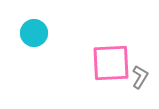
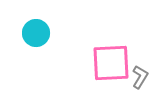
cyan circle: moved 2 px right
